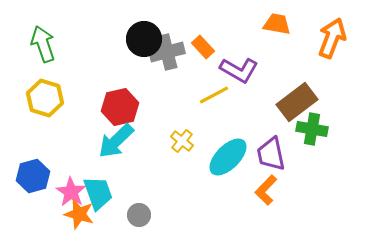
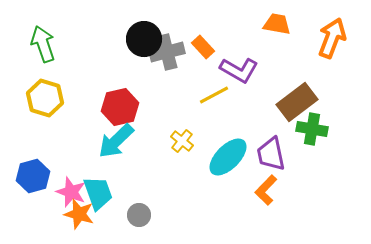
pink star: rotated 12 degrees counterclockwise
